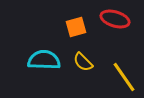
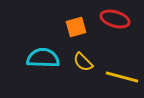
cyan semicircle: moved 1 px left, 2 px up
yellow line: moved 2 px left; rotated 40 degrees counterclockwise
